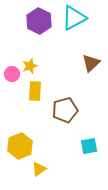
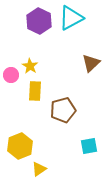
cyan triangle: moved 3 px left
yellow star: rotated 21 degrees counterclockwise
pink circle: moved 1 px left, 1 px down
brown pentagon: moved 2 px left
